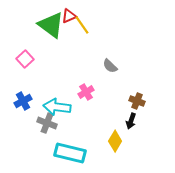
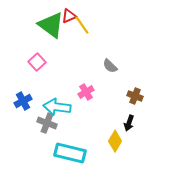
pink square: moved 12 px right, 3 px down
brown cross: moved 2 px left, 5 px up
black arrow: moved 2 px left, 2 px down
